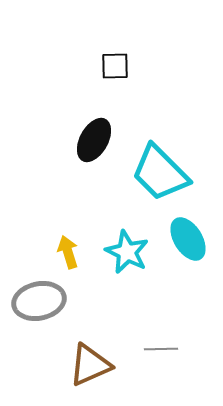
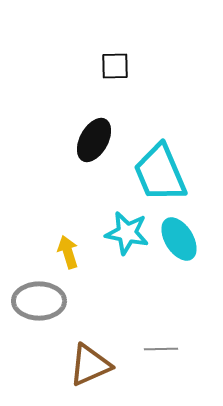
cyan trapezoid: rotated 22 degrees clockwise
cyan ellipse: moved 9 px left
cyan star: moved 19 px up; rotated 15 degrees counterclockwise
gray ellipse: rotated 12 degrees clockwise
